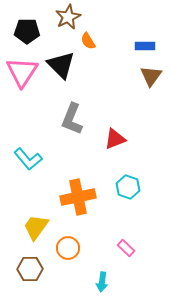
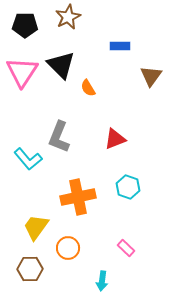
black pentagon: moved 2 px left, 6 px up
orange semicircle: moved 47 px down
blue rectangle: moved 25 px left
gray L-shape: moved 13 px left, 18 px down
cyan arrow: moved 1 px up
